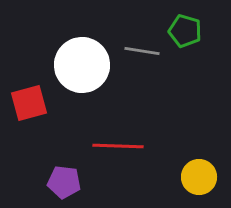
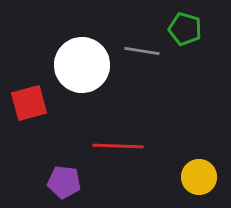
green pentagon: moved 2 px up
